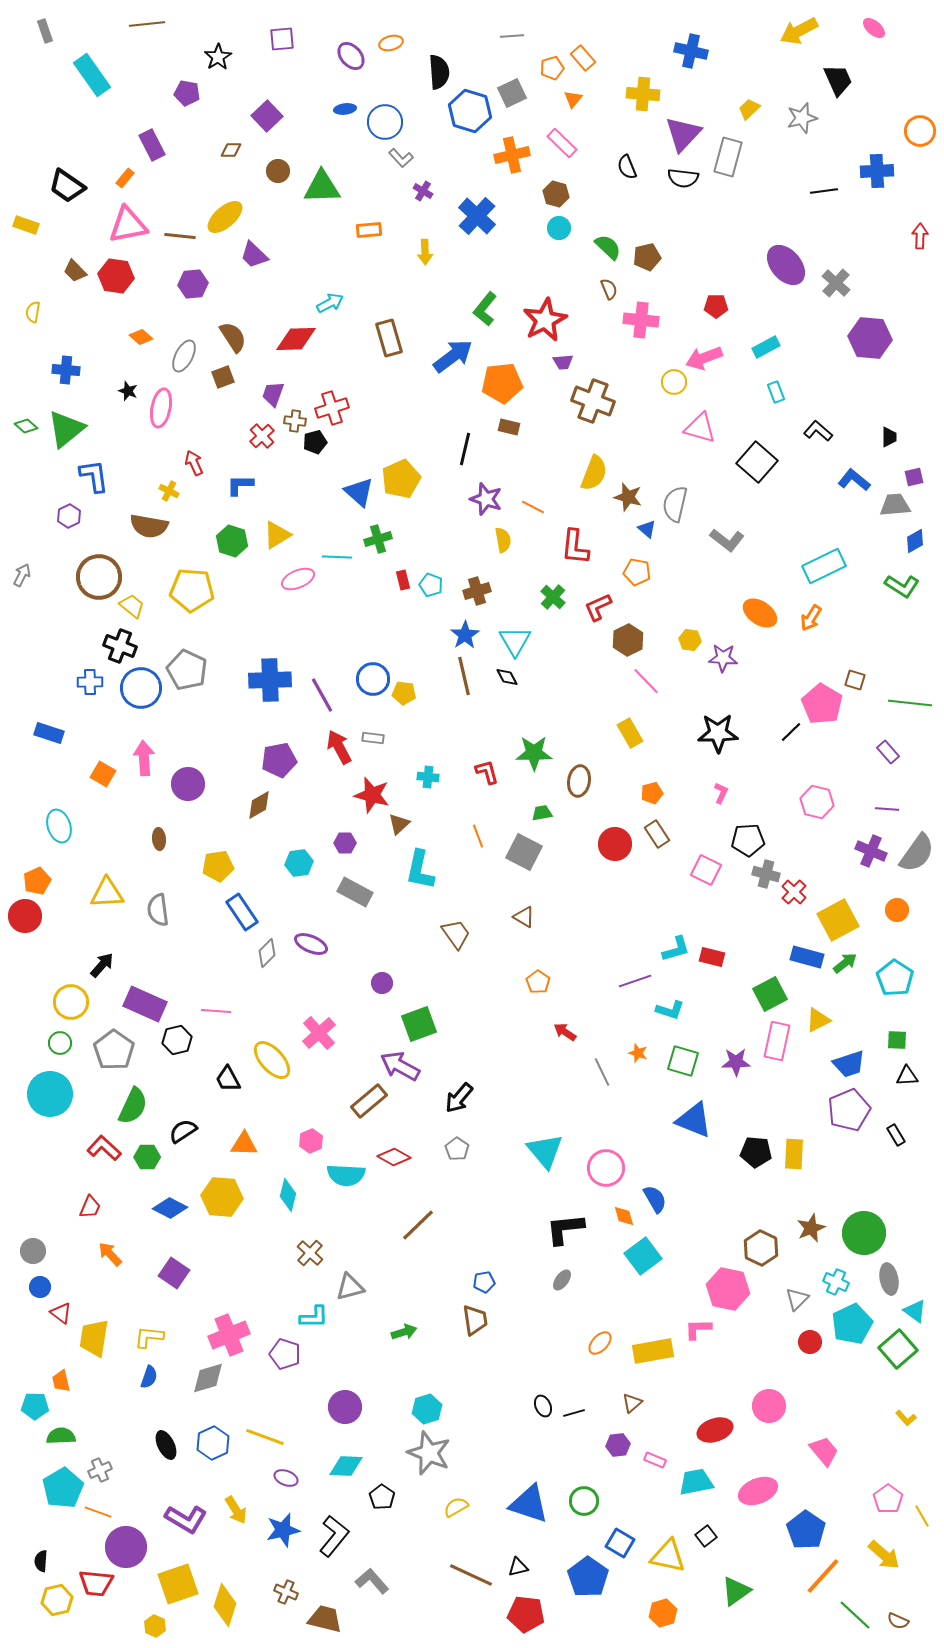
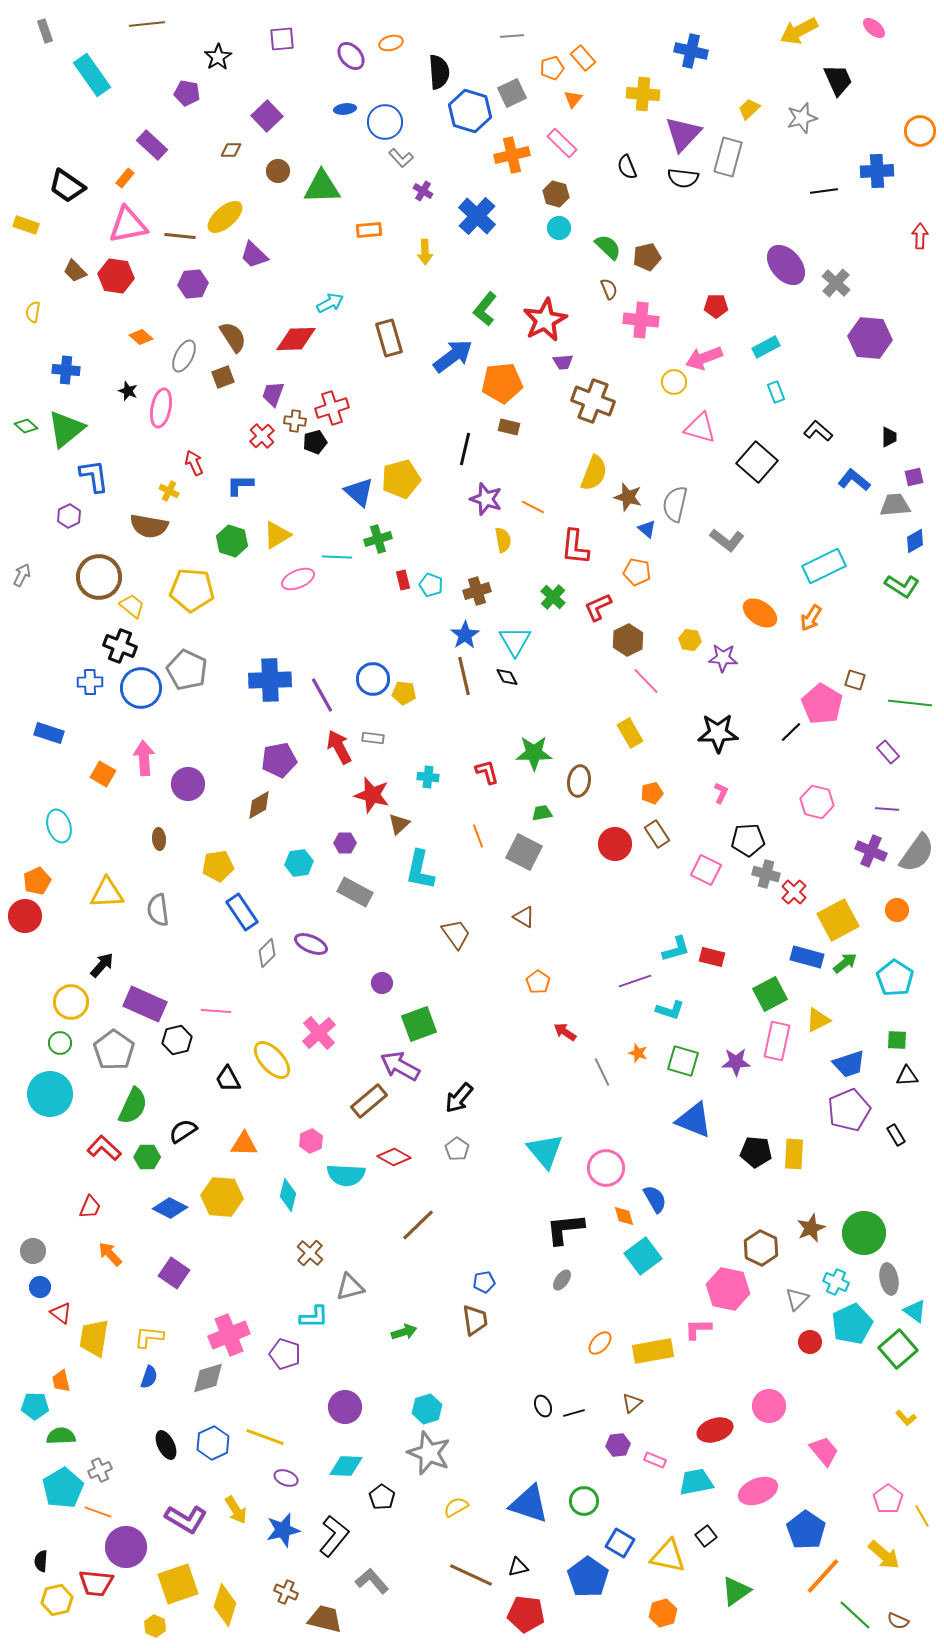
purple rectangle at (152, 145): rotated 20 degrees counterclockwise
yellow pentagon at (401, 479): rotated 9 degrees clockwise
